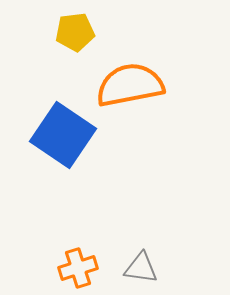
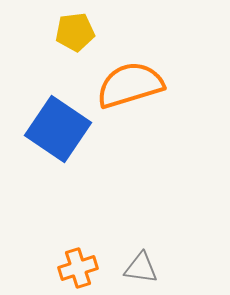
orange semicircle: rotated 6 degrees counterclockwise
blue square: moved 5 px left, 6 px up
